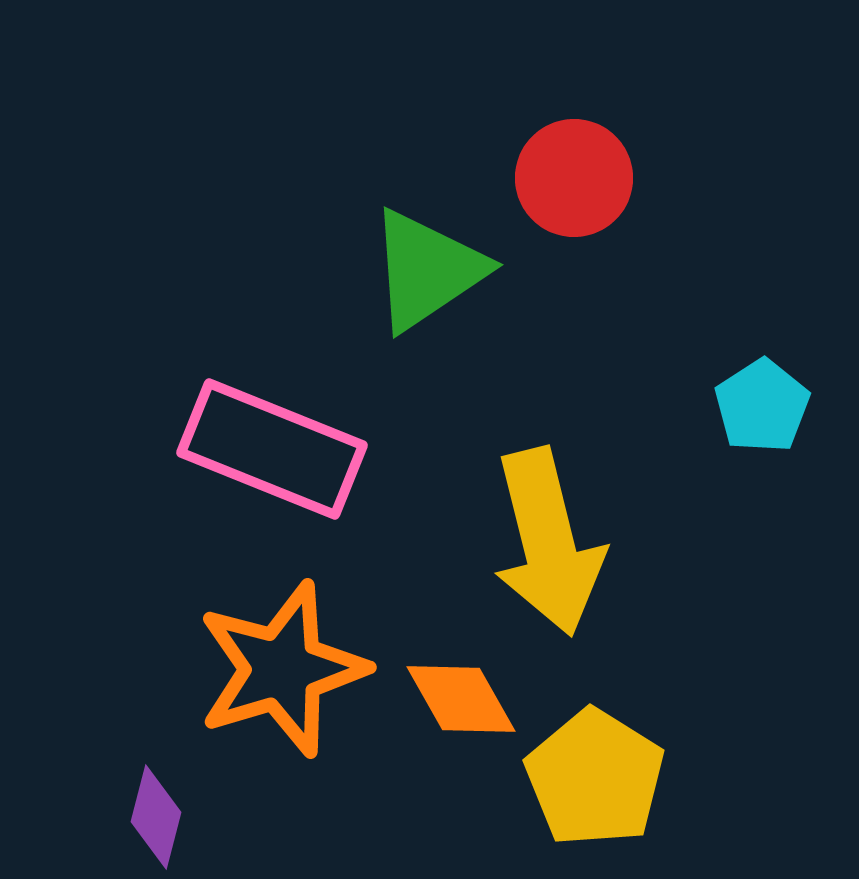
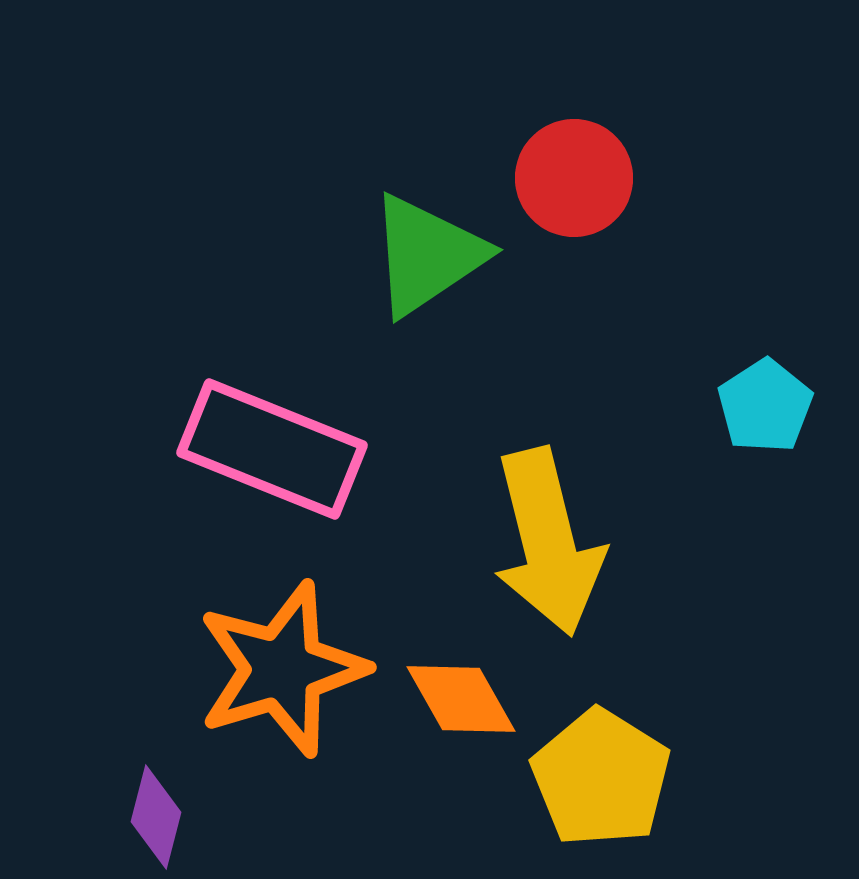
green triangle: moved 15 px up
cyan pentagon: moved 3 px right
yellow pentagon: moved 6 px right
